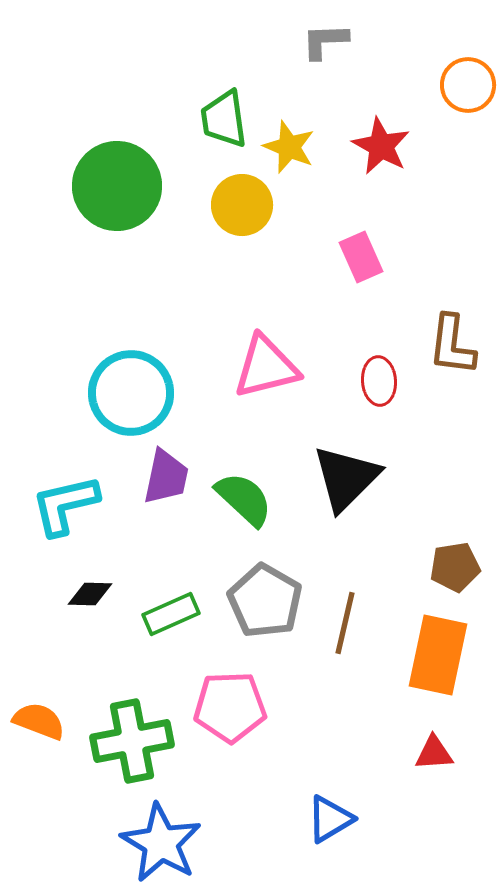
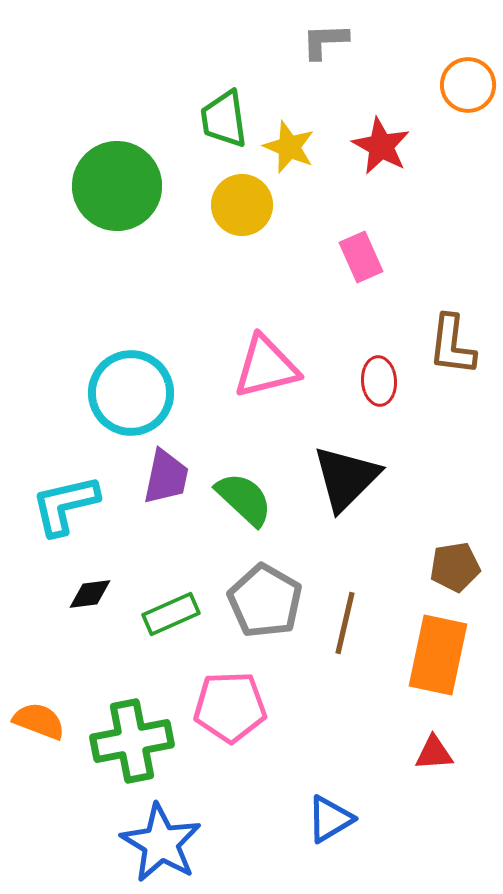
black diamond: rotated 9 degrees counterclockwise
